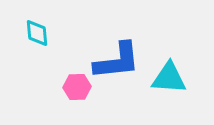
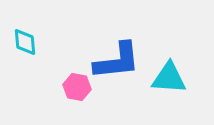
cyan diamond: moved 12 px left, 9 px down
pink hexagon: rotated 12 degrees clockwise
